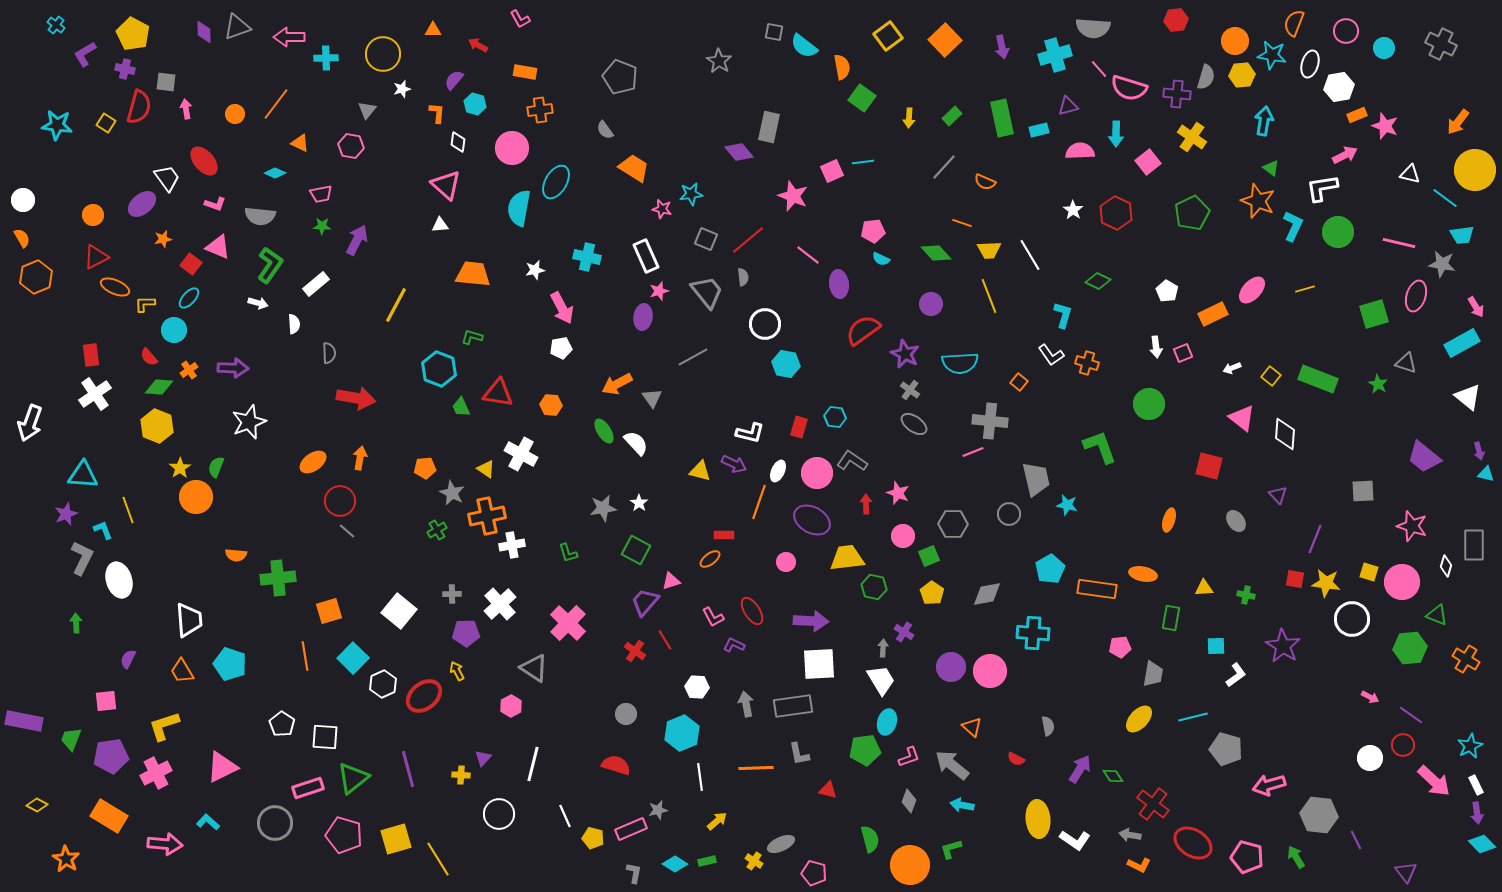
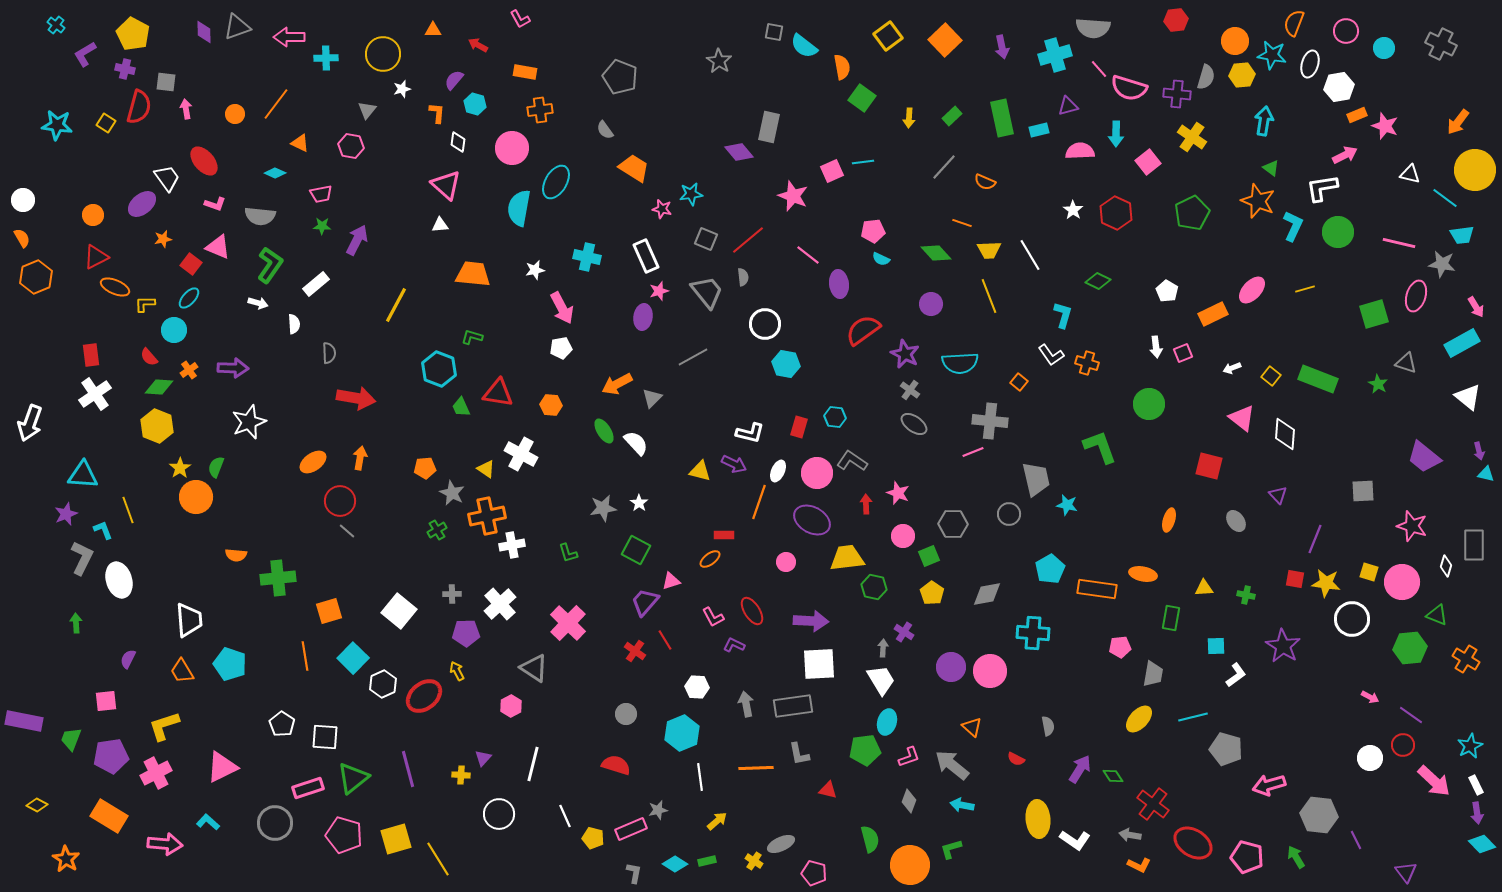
gray triangle at (652, 398): rotated 20 degrees clockwise
